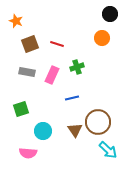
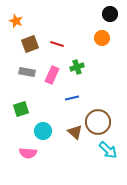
brown triangle: moved 2 px down; rotated 14 degrees counterclockwise
